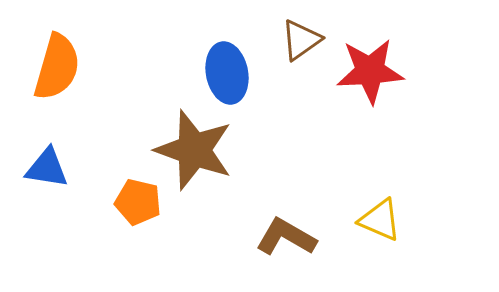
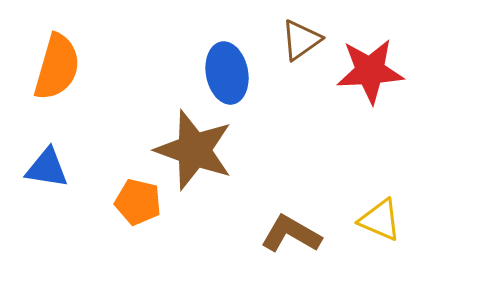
brown L-shape: moved 5 px right, 3 px up
